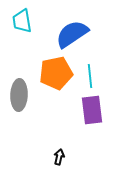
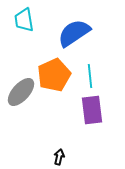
cyan trapezoid: moved 2 px right, 1 px up
blue semicircle: moved 2 px right, 1 px up
orange pentagon: moved 2 px left, 2 px down; rotated 12 degrees counterclockwise
gray ellipse: moved 2 px right, 3 px up; rotated 40 degrees clockwise
